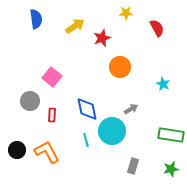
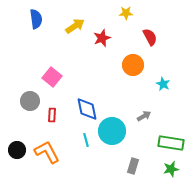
red semicircle: moved 7 px left, 9 px down
orange circle: moved 13 px right, 2 px up
gray arrow: moved 13 px right, 7 px down
green rectangle: moved 8 px down
